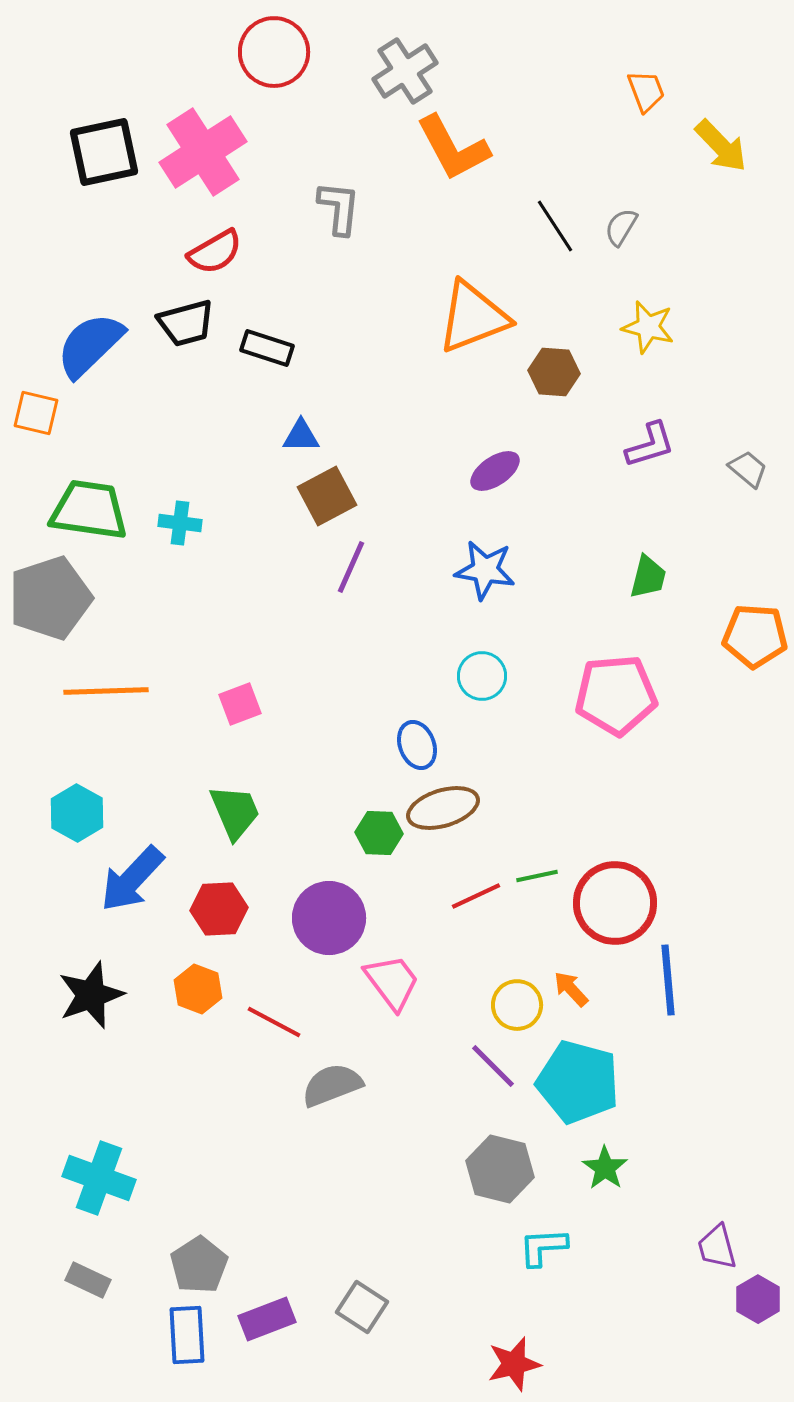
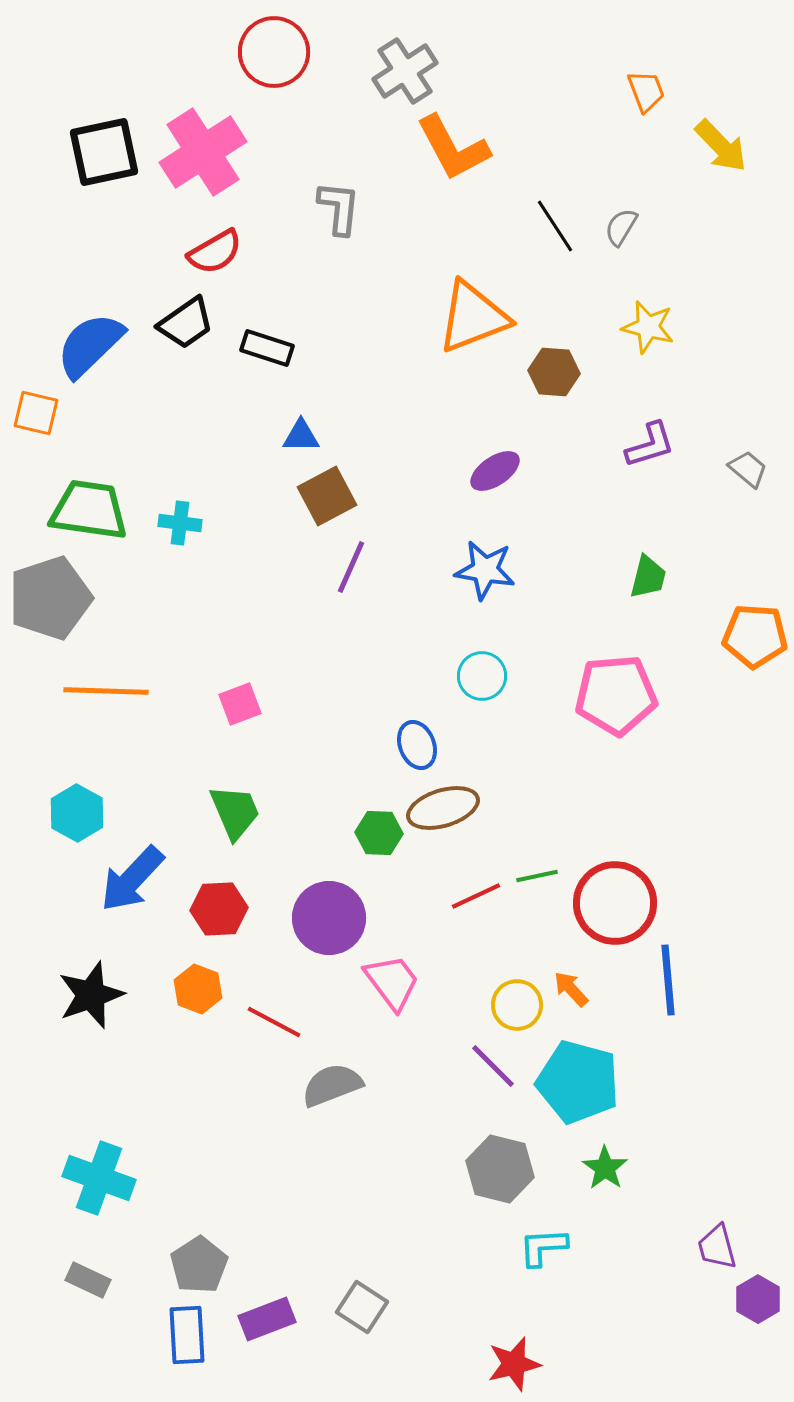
black trapezoid at (186, 323): rotated 20 degrees counterclockwise
orange line at (106, 691): rotated 4 degrees clockwise
